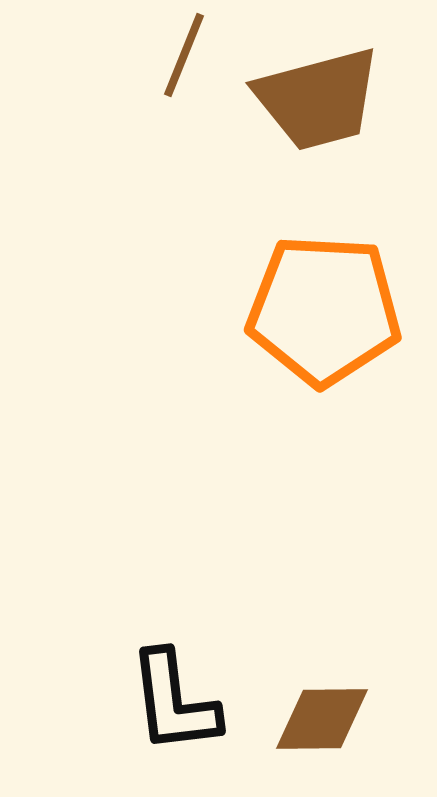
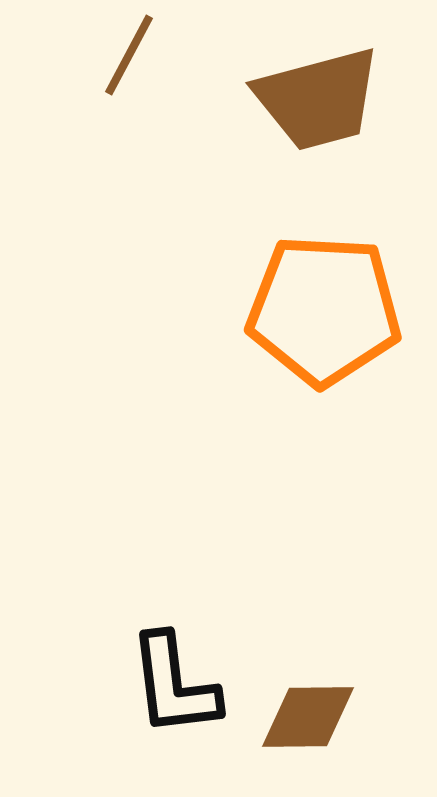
brown line: moved 55 px left; rotated 6 degrees clockwise
black L-shape: moved 17 px up
brown diamond: moved 14 px left, 2 px up
